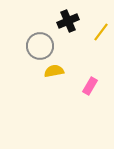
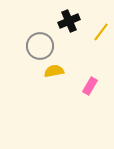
black cross: moved 1 px right
